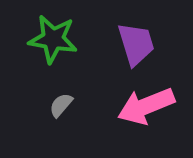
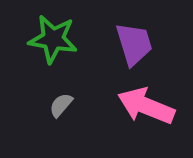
purple trapezoid: moved 2 px left
pink arrow: rotated 44 degrees clockwise
